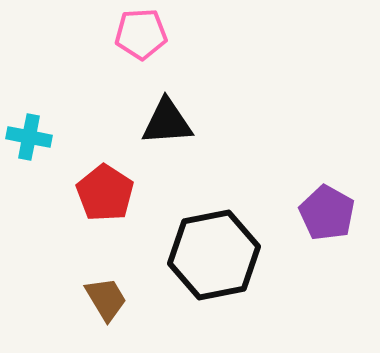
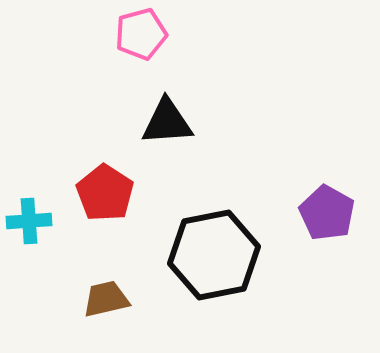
pink pentagon: rotated 12 degrees counterclockwise
cyan cross: moved 84 px down; rotated 15 degrees counterclockwise
brown trapezoid: rotated 72 degrees counterclockwise
